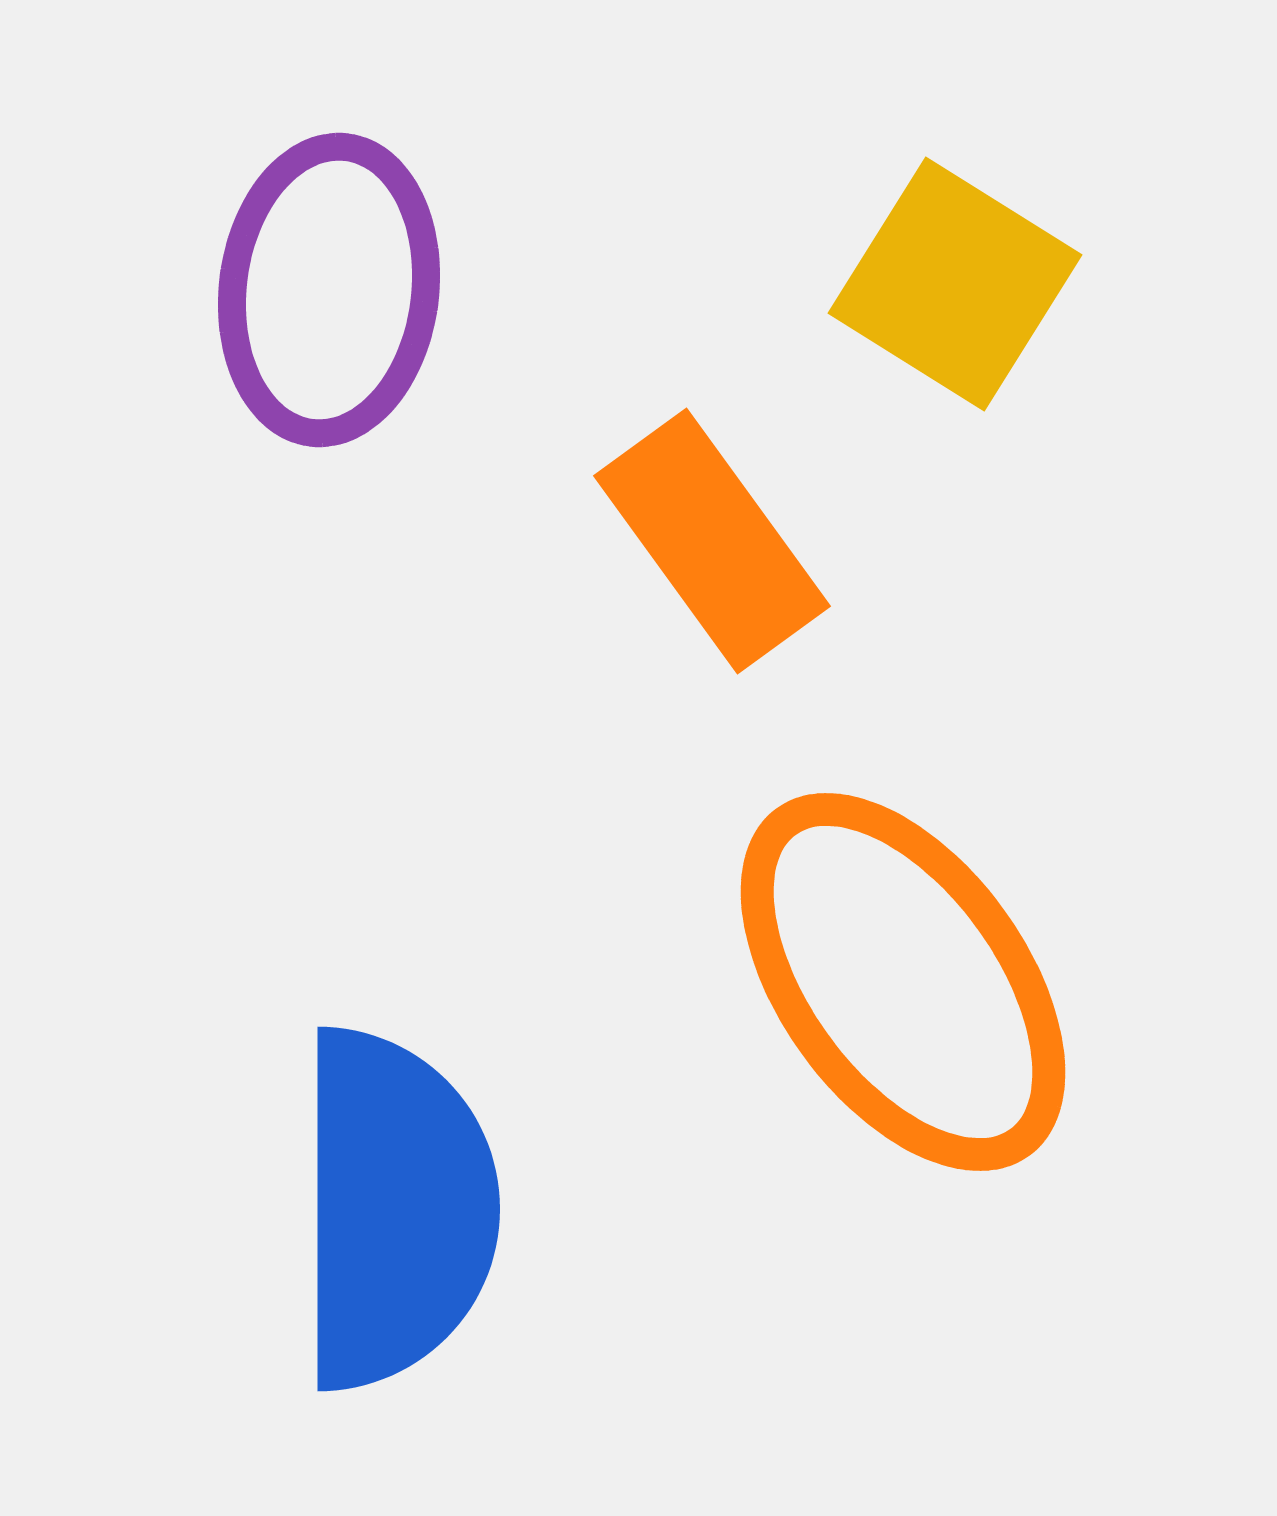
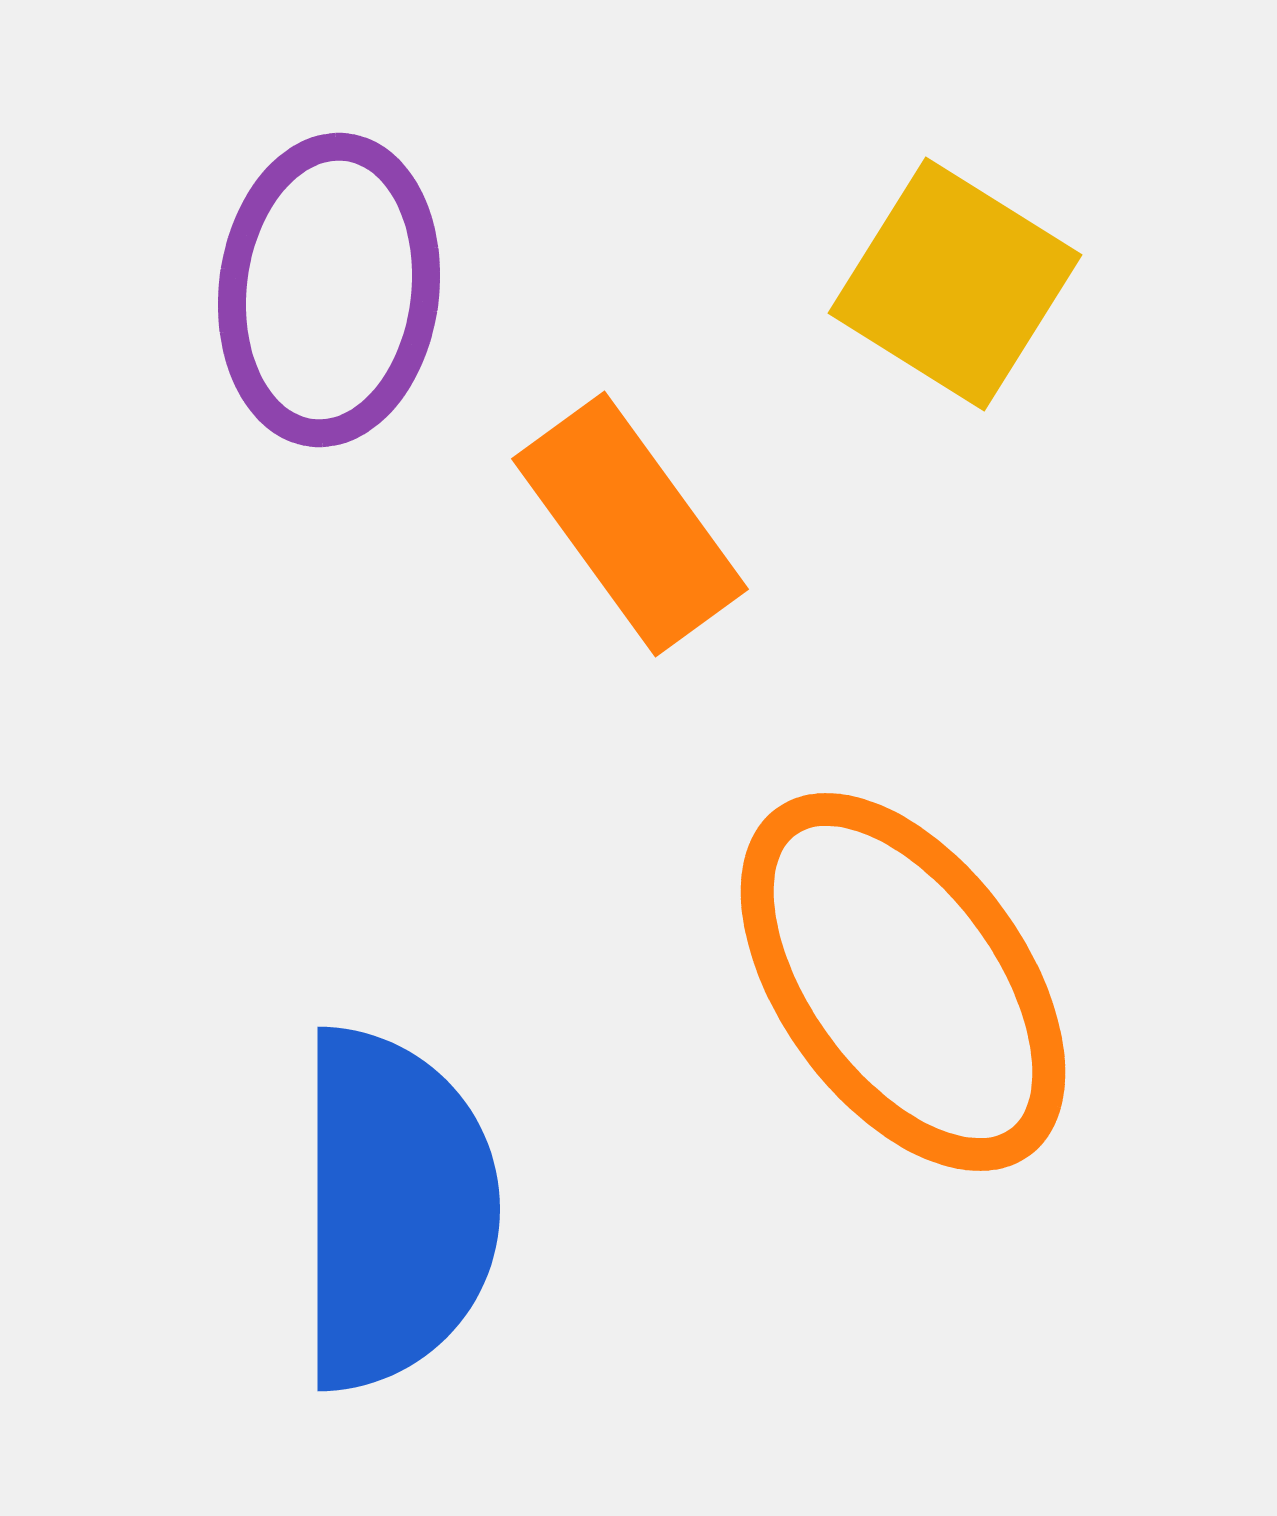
orange rectangle: moved 82 px left, 17 px up
